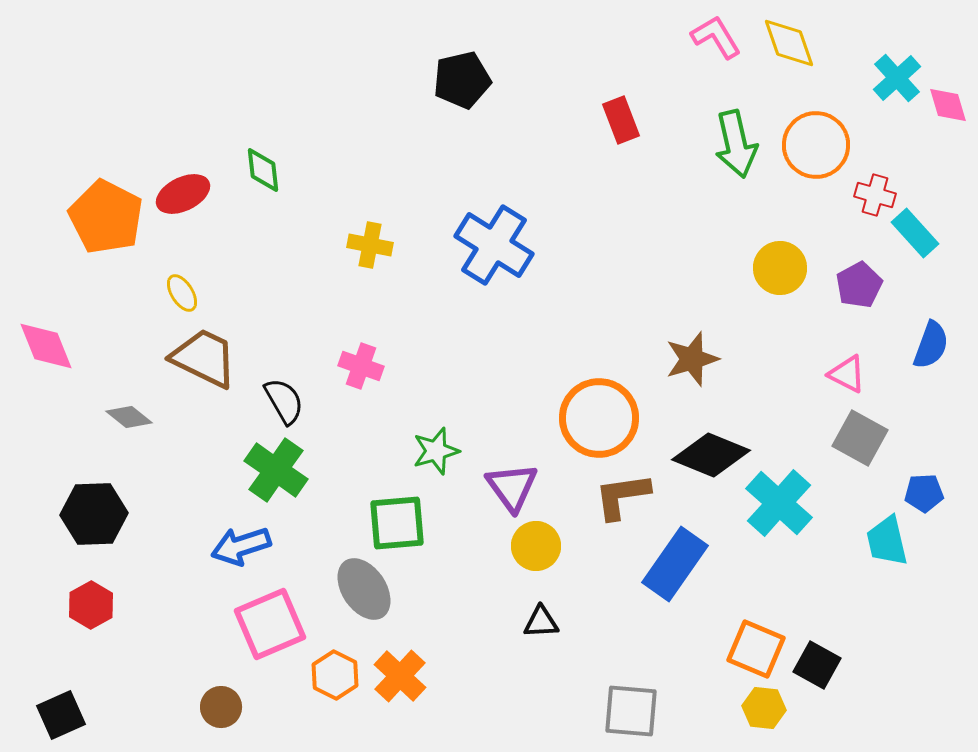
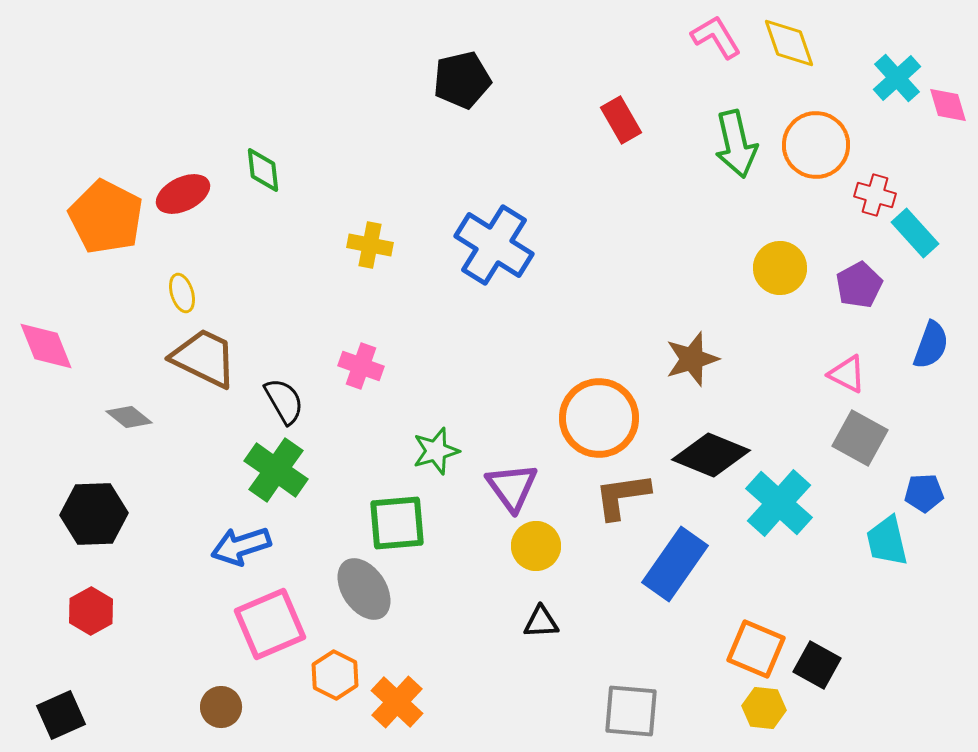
red rectangle at (621, 120): rotated 9 degrees counterclockwise
yellow ellipse at (182, 293): rotated 15 degrees clockwise
red hexagon at (91, 605): moved 6 px down
orange cross at (400, 676): moved 3 px left, 26 px down
